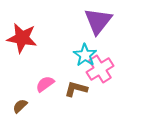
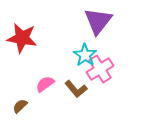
brown L-shape: rotated 145 degrees counterclockwise
